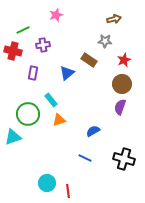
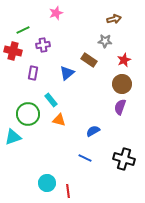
pink star: moved 2 px up
orange triangle: rotated 32 degrees clockwise
